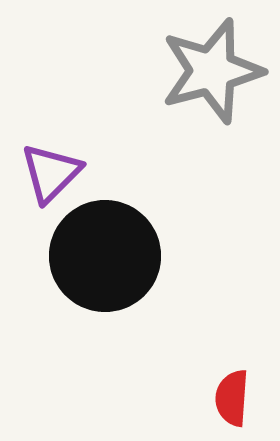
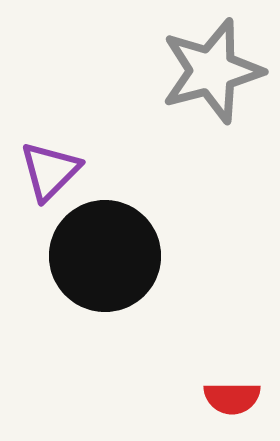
purple triangle: moved 1 px left, 2 px up
red semicircle: rotated 94 degrees counterclockwise
